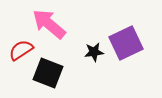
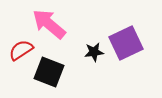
black square: moved 1 px right, 1 px up
